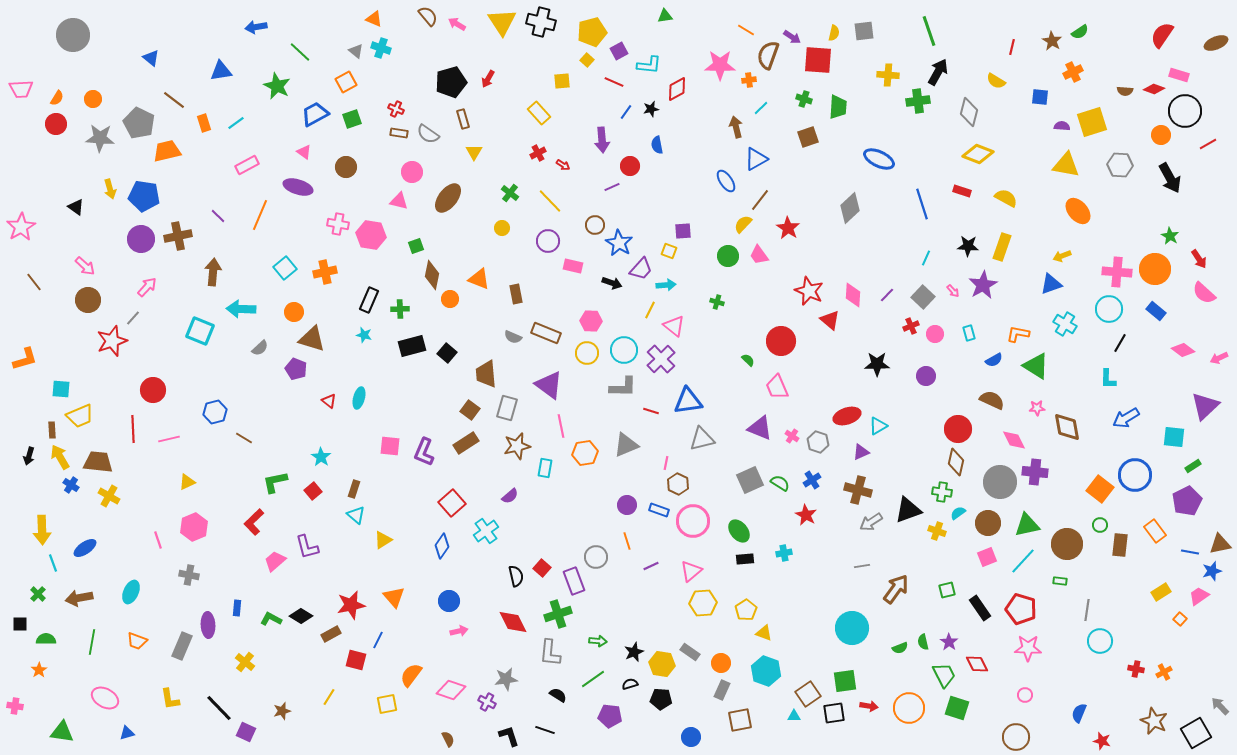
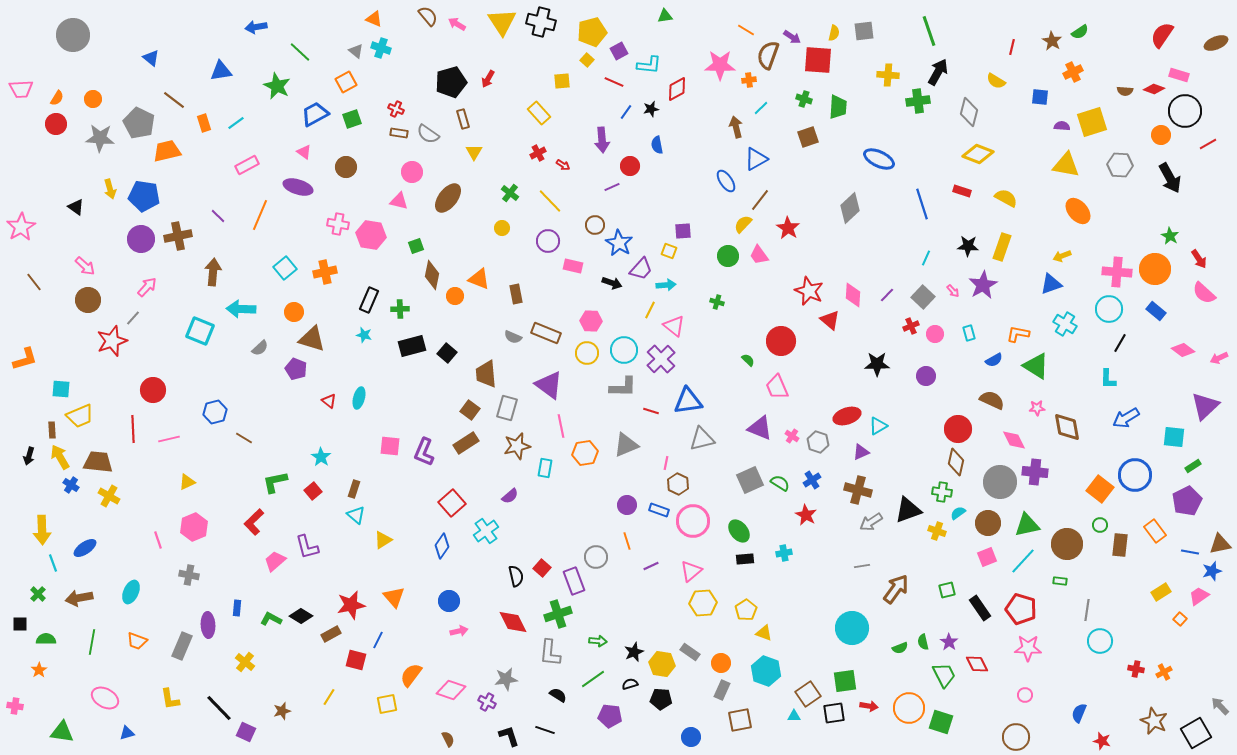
orange circle at (450, 299): moved 5 px right, 3 px up
green square at (957, 708): moved 16 px left, 14 px down
